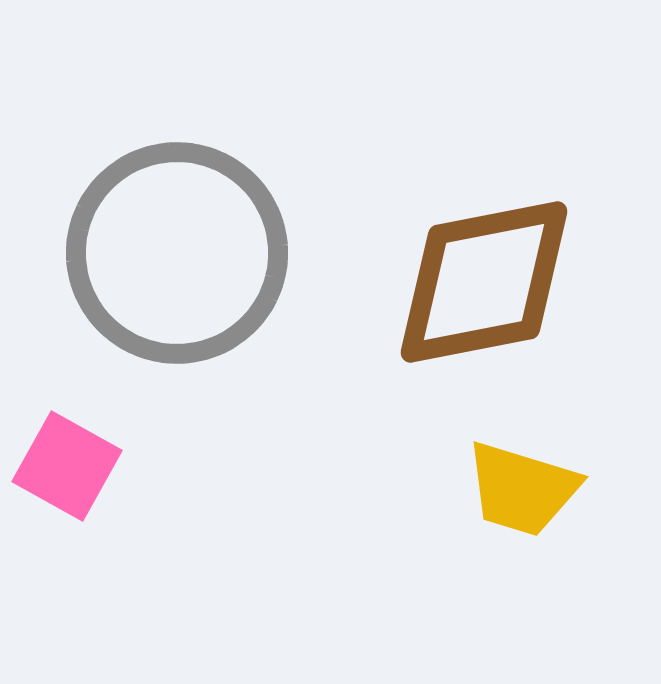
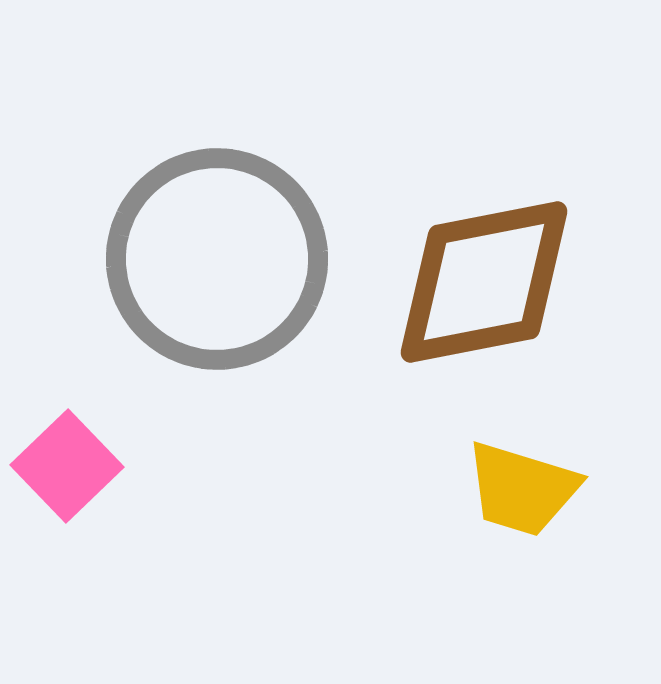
gray circle: moved 40 px right, 6 px down
pink square: rotated 17 degrees clockwise
